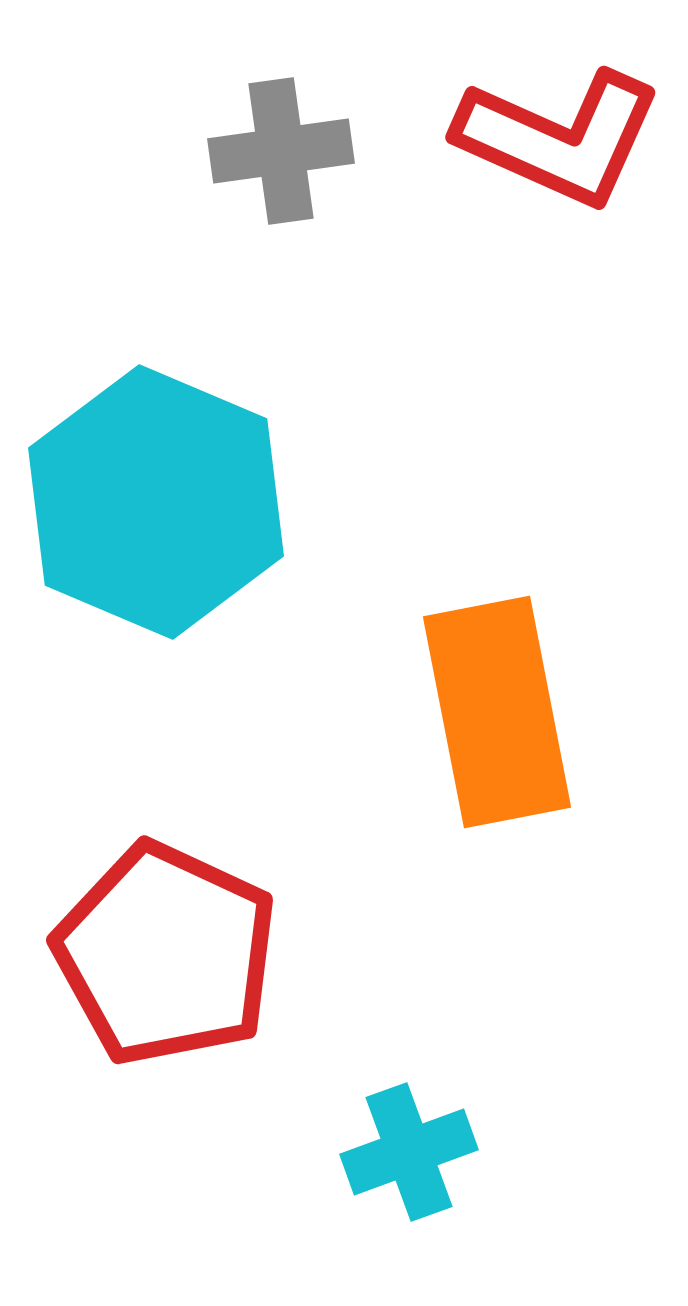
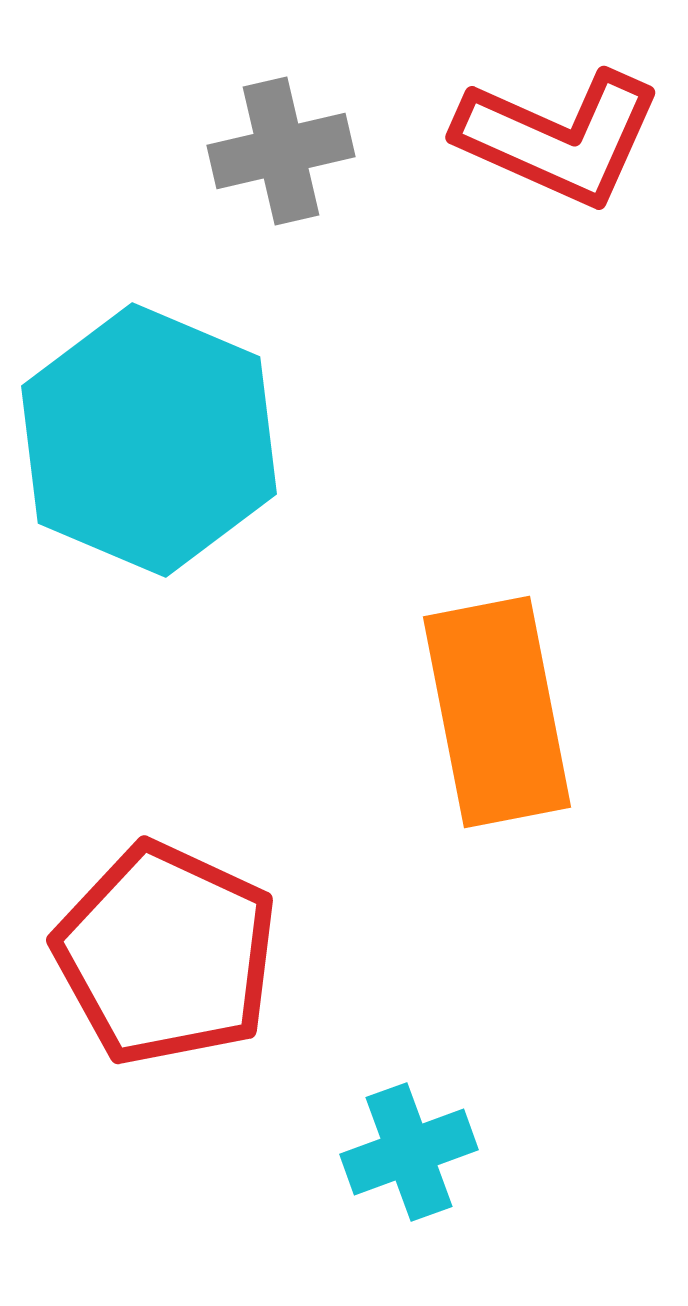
gray cross: rotated 5 degrees counterclockwise
cyan hexagon: moved 7 px left, 62 px up
